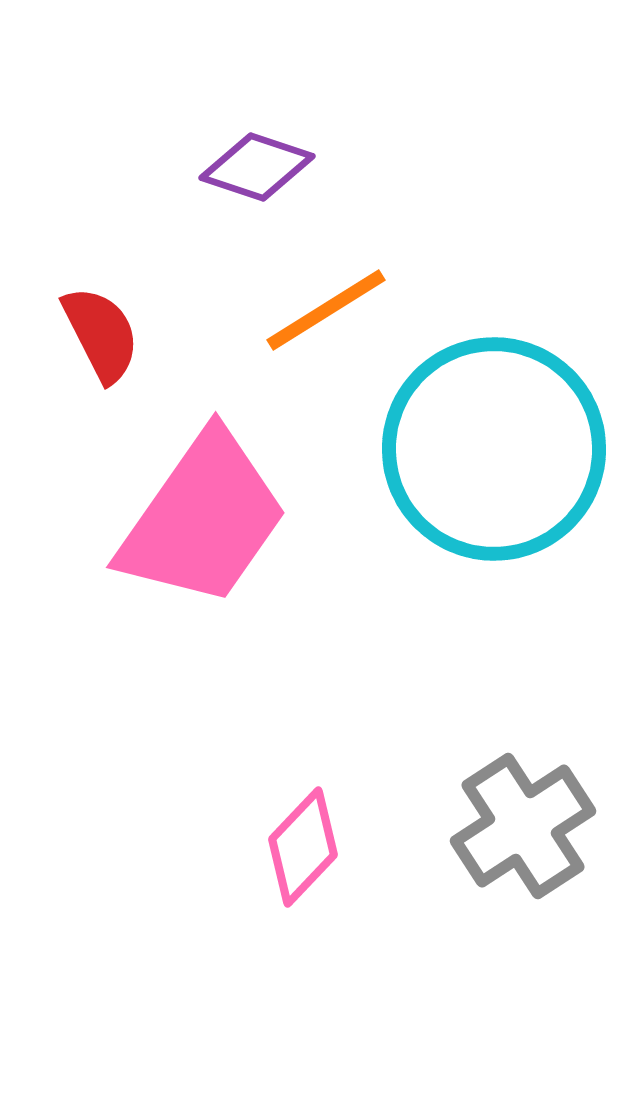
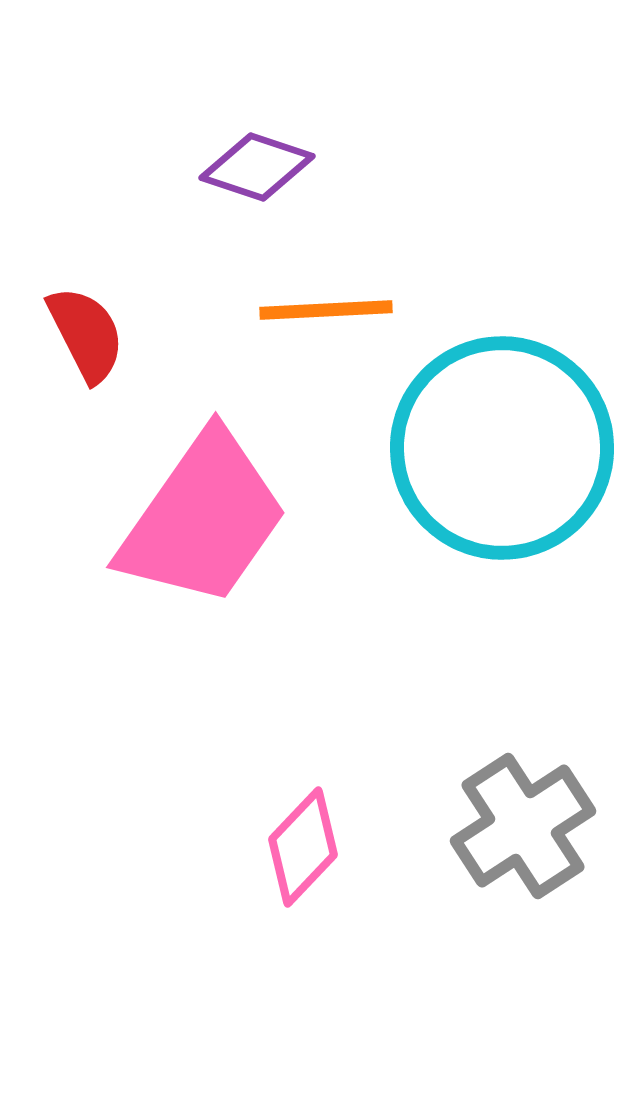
orange line: rotated 29 degrees clockwise
red semicircle: moved 15 px left
cyan circle: moved 8 px right, 1 px up
